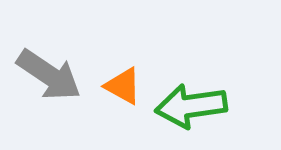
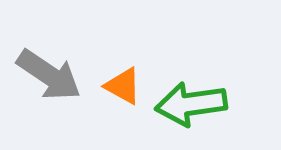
green arrow: moved 2 px up
